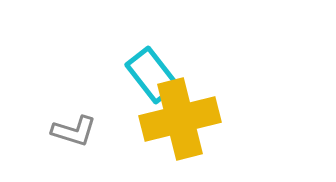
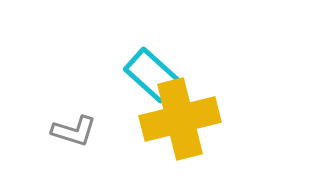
cyan rectangle: rotated 10 degrees counterclockwise
